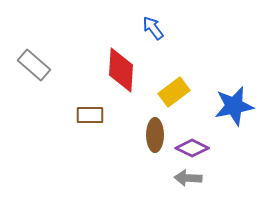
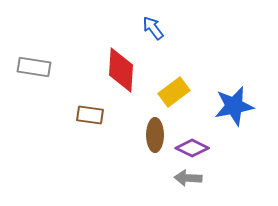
gray rectangle: moved 2 px down; rotated 32 degrees counterclockwise
brown rectangle: rotated 8 degrees clockwise
